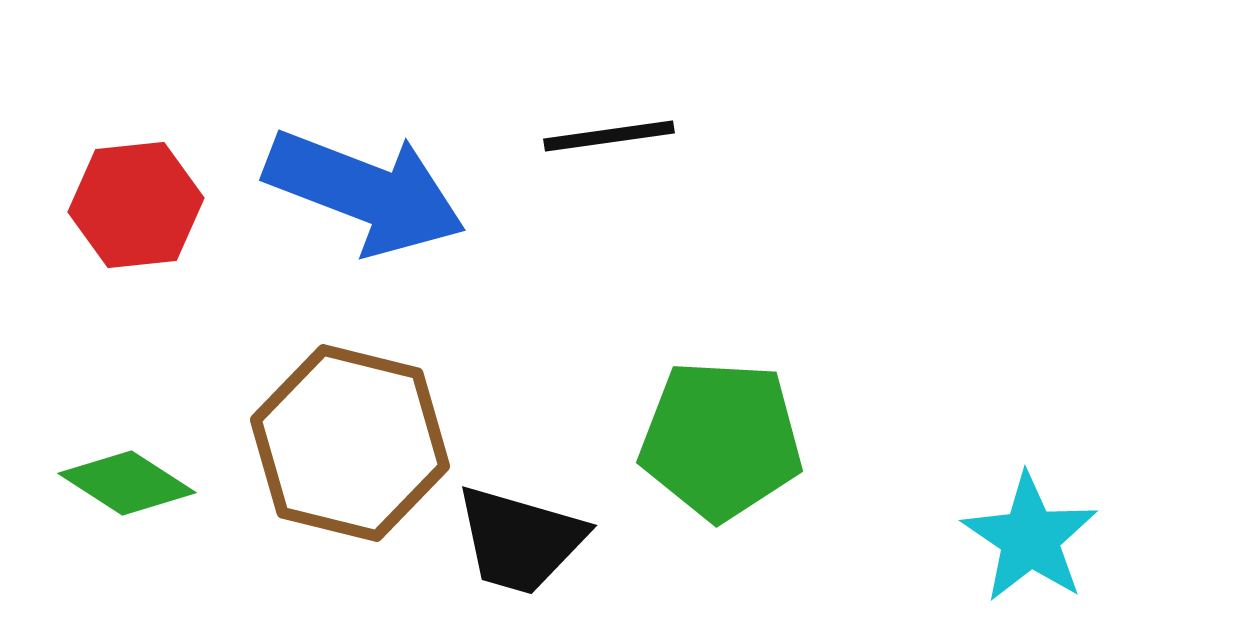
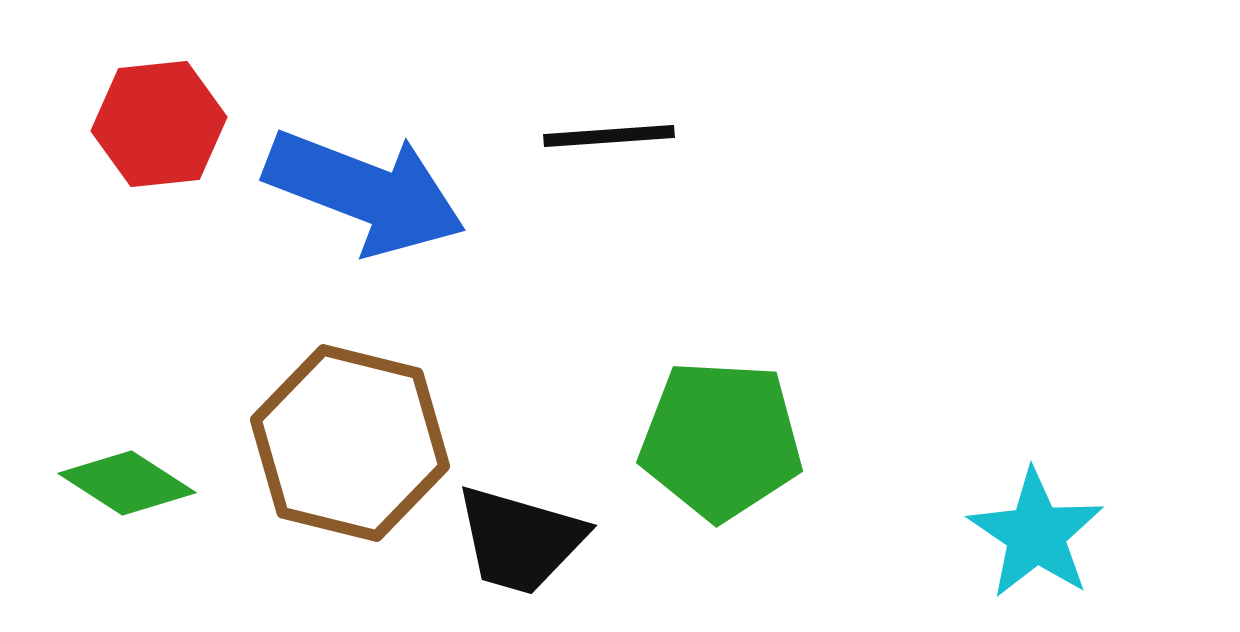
black line: rotated 4 degrees clockwise
red hexagon: moved 23 px right, 81 px up
cyan star: moved 6 px right, 4 px up
